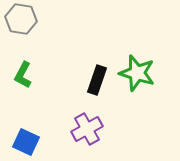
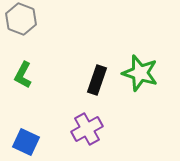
gray hexagon: rotated 12 degrees clockwise
green star: moved 3 px right
